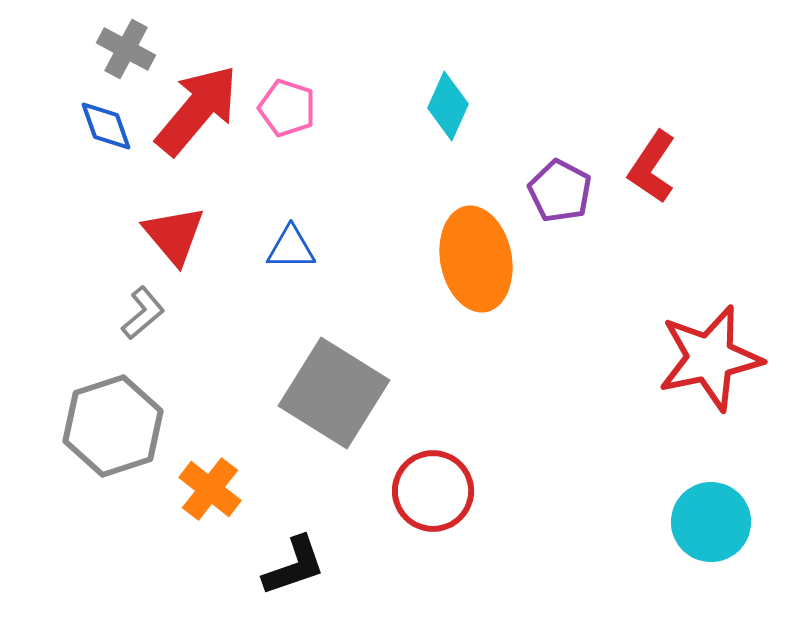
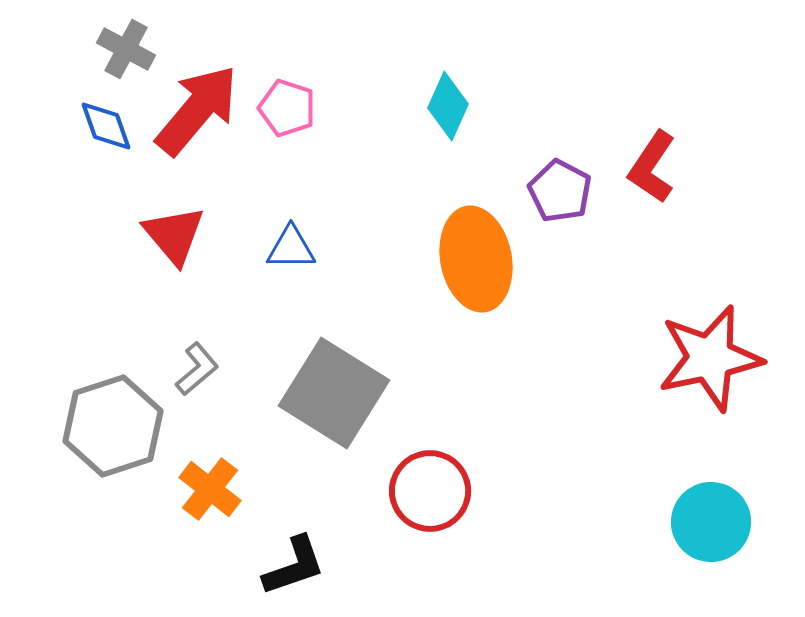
gray L-shape: moved 54 px right, 56 px down
red circle: moved 3 px left
